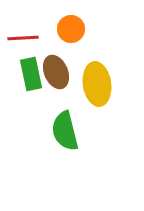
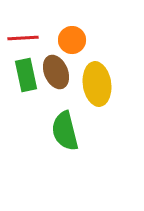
orange circle: moved 1 px right, 11 px down
green rectangle: moved 5 px left, 1 px down
